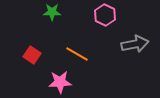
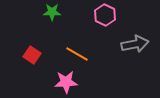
pink star: moved 6 px right
